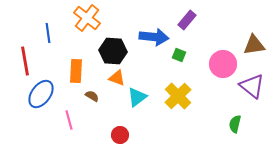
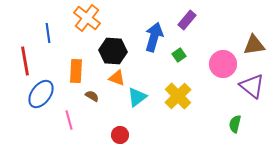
blue arrow: rotated 80 degrees counterclockwise
green square: rotated 32 degrees clockwise
